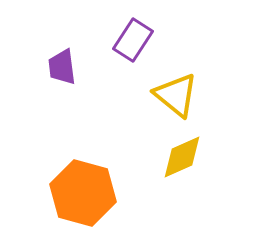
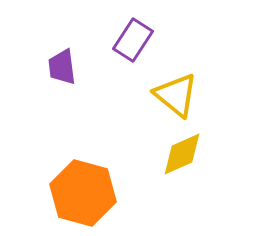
yellow diamond: moved 3 px up
